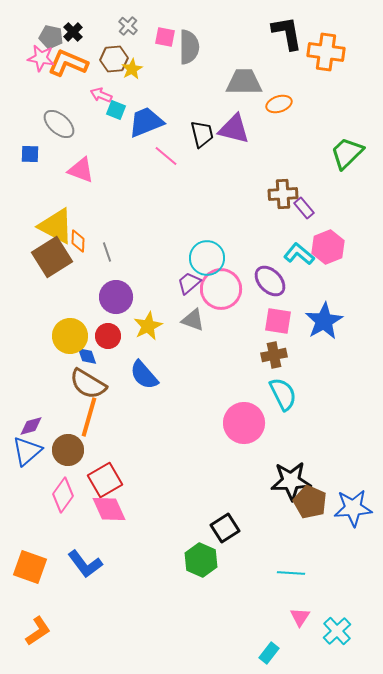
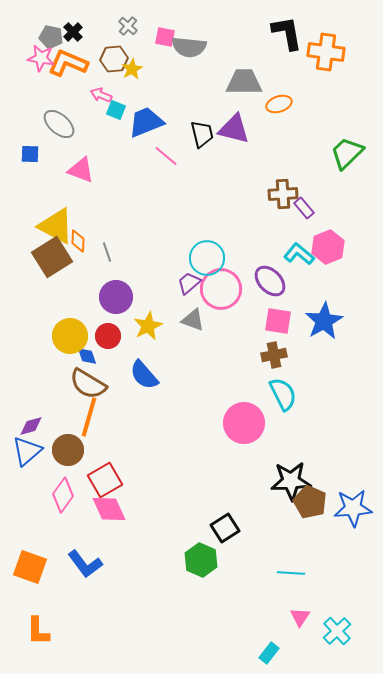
gray semicircle at (189, 47): rotated 96 degrees clockwise
orange L-shape at (38, 631): rotated 124 degrees clockwise
